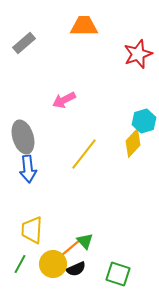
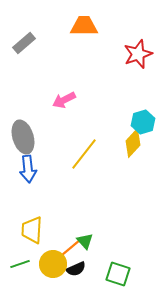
cyan hexagon: moved 1 px left, 1 px down
green line: rotated 42 degrees clockwise
